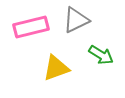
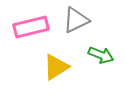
green arrow: rotated 10 degrees counterclockwise
yellow triangle: moved 1 px up; rotated 12 degrees counterclockwise
